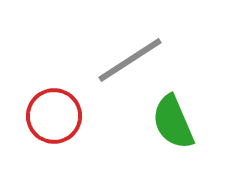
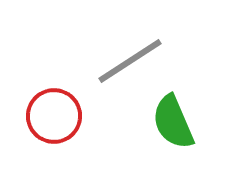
gray line: moved 1 px down
